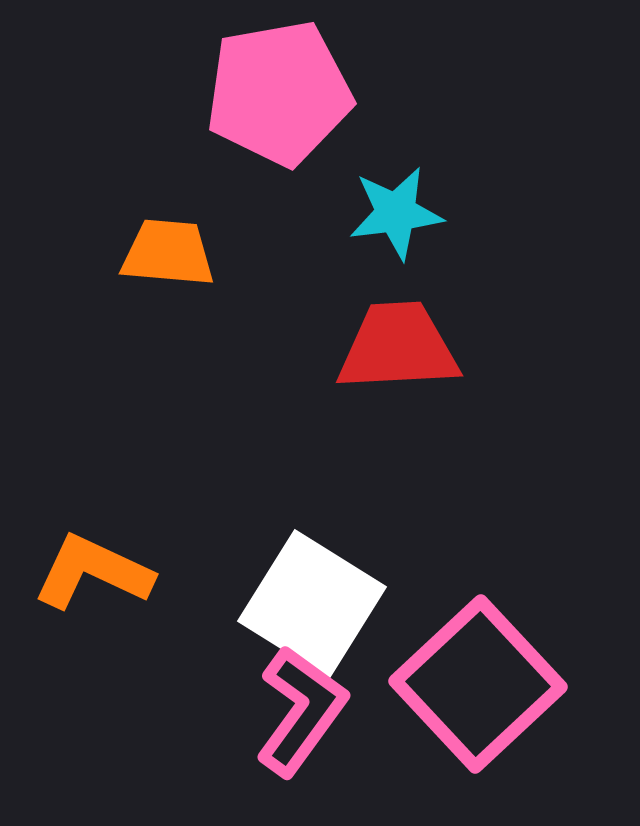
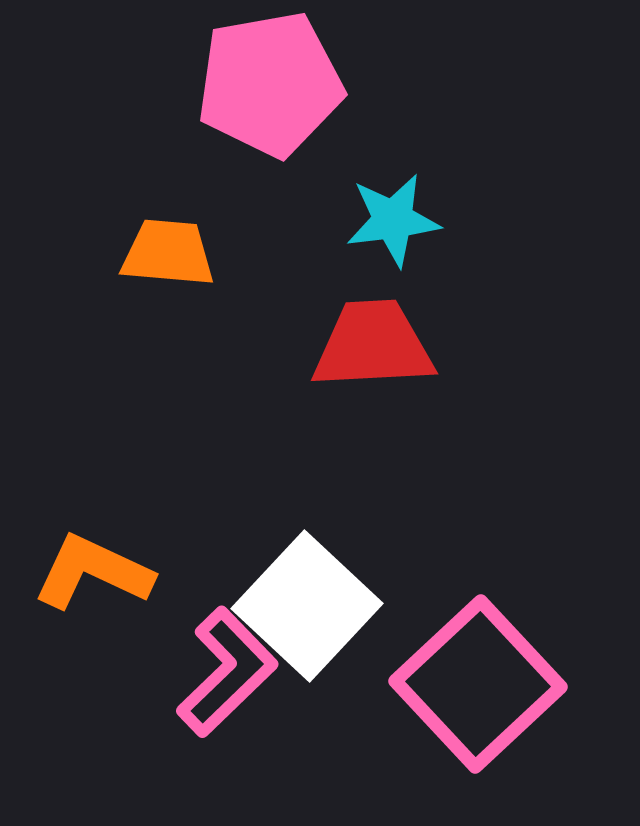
pink pentagon: moved 9 px left, 9 px up
cyan star: moved 3 px left, 7 px down
red trapezoid: moved 25 px left, 2 px up
white square: moved 5 px left, 2 px down; rotated 11 degrees clockwise
pink L-shape: moved 74 px left, 39 px up; rotated 10 degrees clockwise
